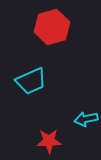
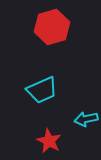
cyan trapezoid: moved 11 px right, 9 px down
red star: rotated 30 degrees clockwise
